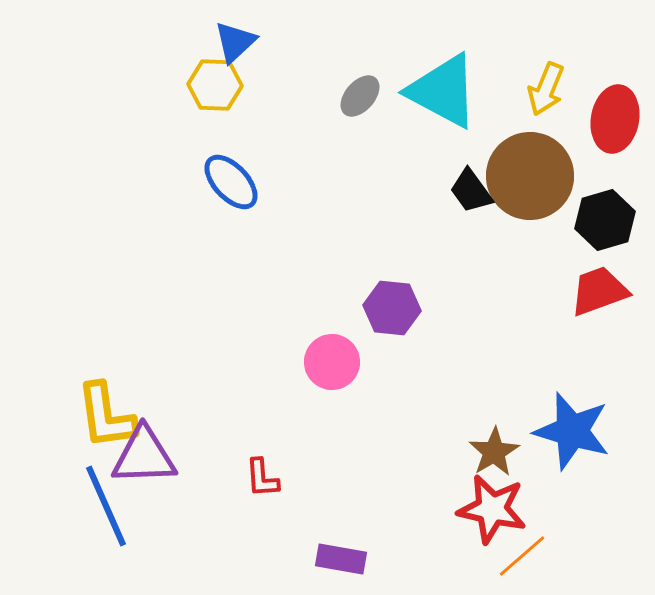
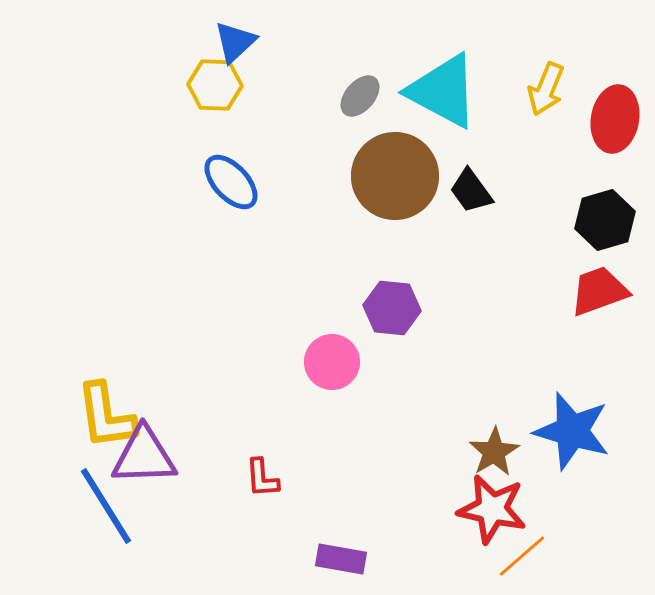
brown circle: moved 135 px left
blue line: rotated 8 degrees counterclockwise
